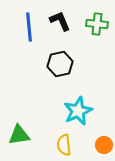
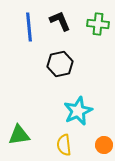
green cross: moved 1 px right
